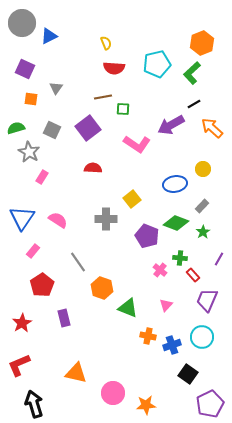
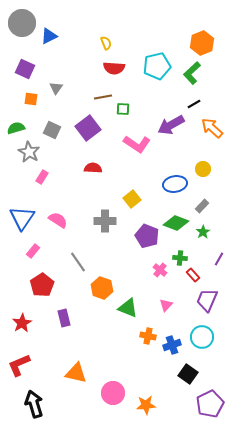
cyan pentagon at (157, 64): moved 2 px down
gray cross at (106, 219): moved 1 px left, 2 px down
